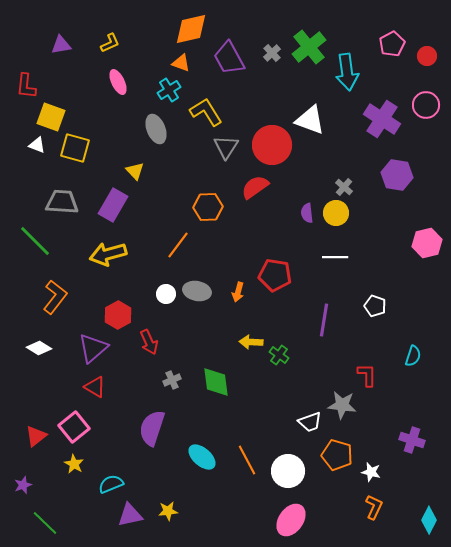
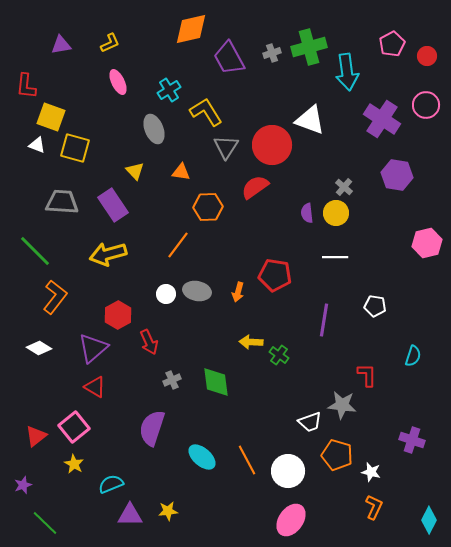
green cross at (309, 47): rotated 24 degrees clockwise
gray cross at (272, 53): rotated 24 degrees clockwise
orange triangle at (181, 63): moved 109 px down; rotated 12 degrees counterclockwise
gray ellipse at (156, 129): moved 2 px left
purple rectangle at (113, 205): rotated 64 degrees counterclockwise
green line at (35, 241): moved 10 px down
white pentagon at (375, 306): rotated 10 degrees counterclockwise
purple triangle at (130, 515): rotated 12 degrees clockwise
